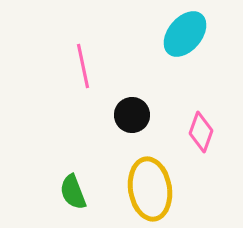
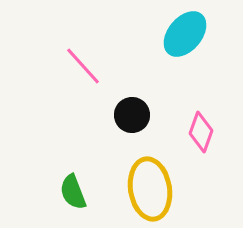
pink line: rotated 30 degrees counterclockwise
